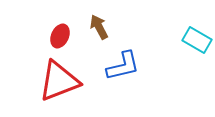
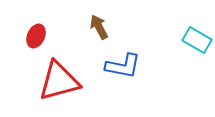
red ellipse: moved 24 px left
blue L-shape: rotated 24 degrees clockwise
red triangle: rotated 6 degrees clockwise
